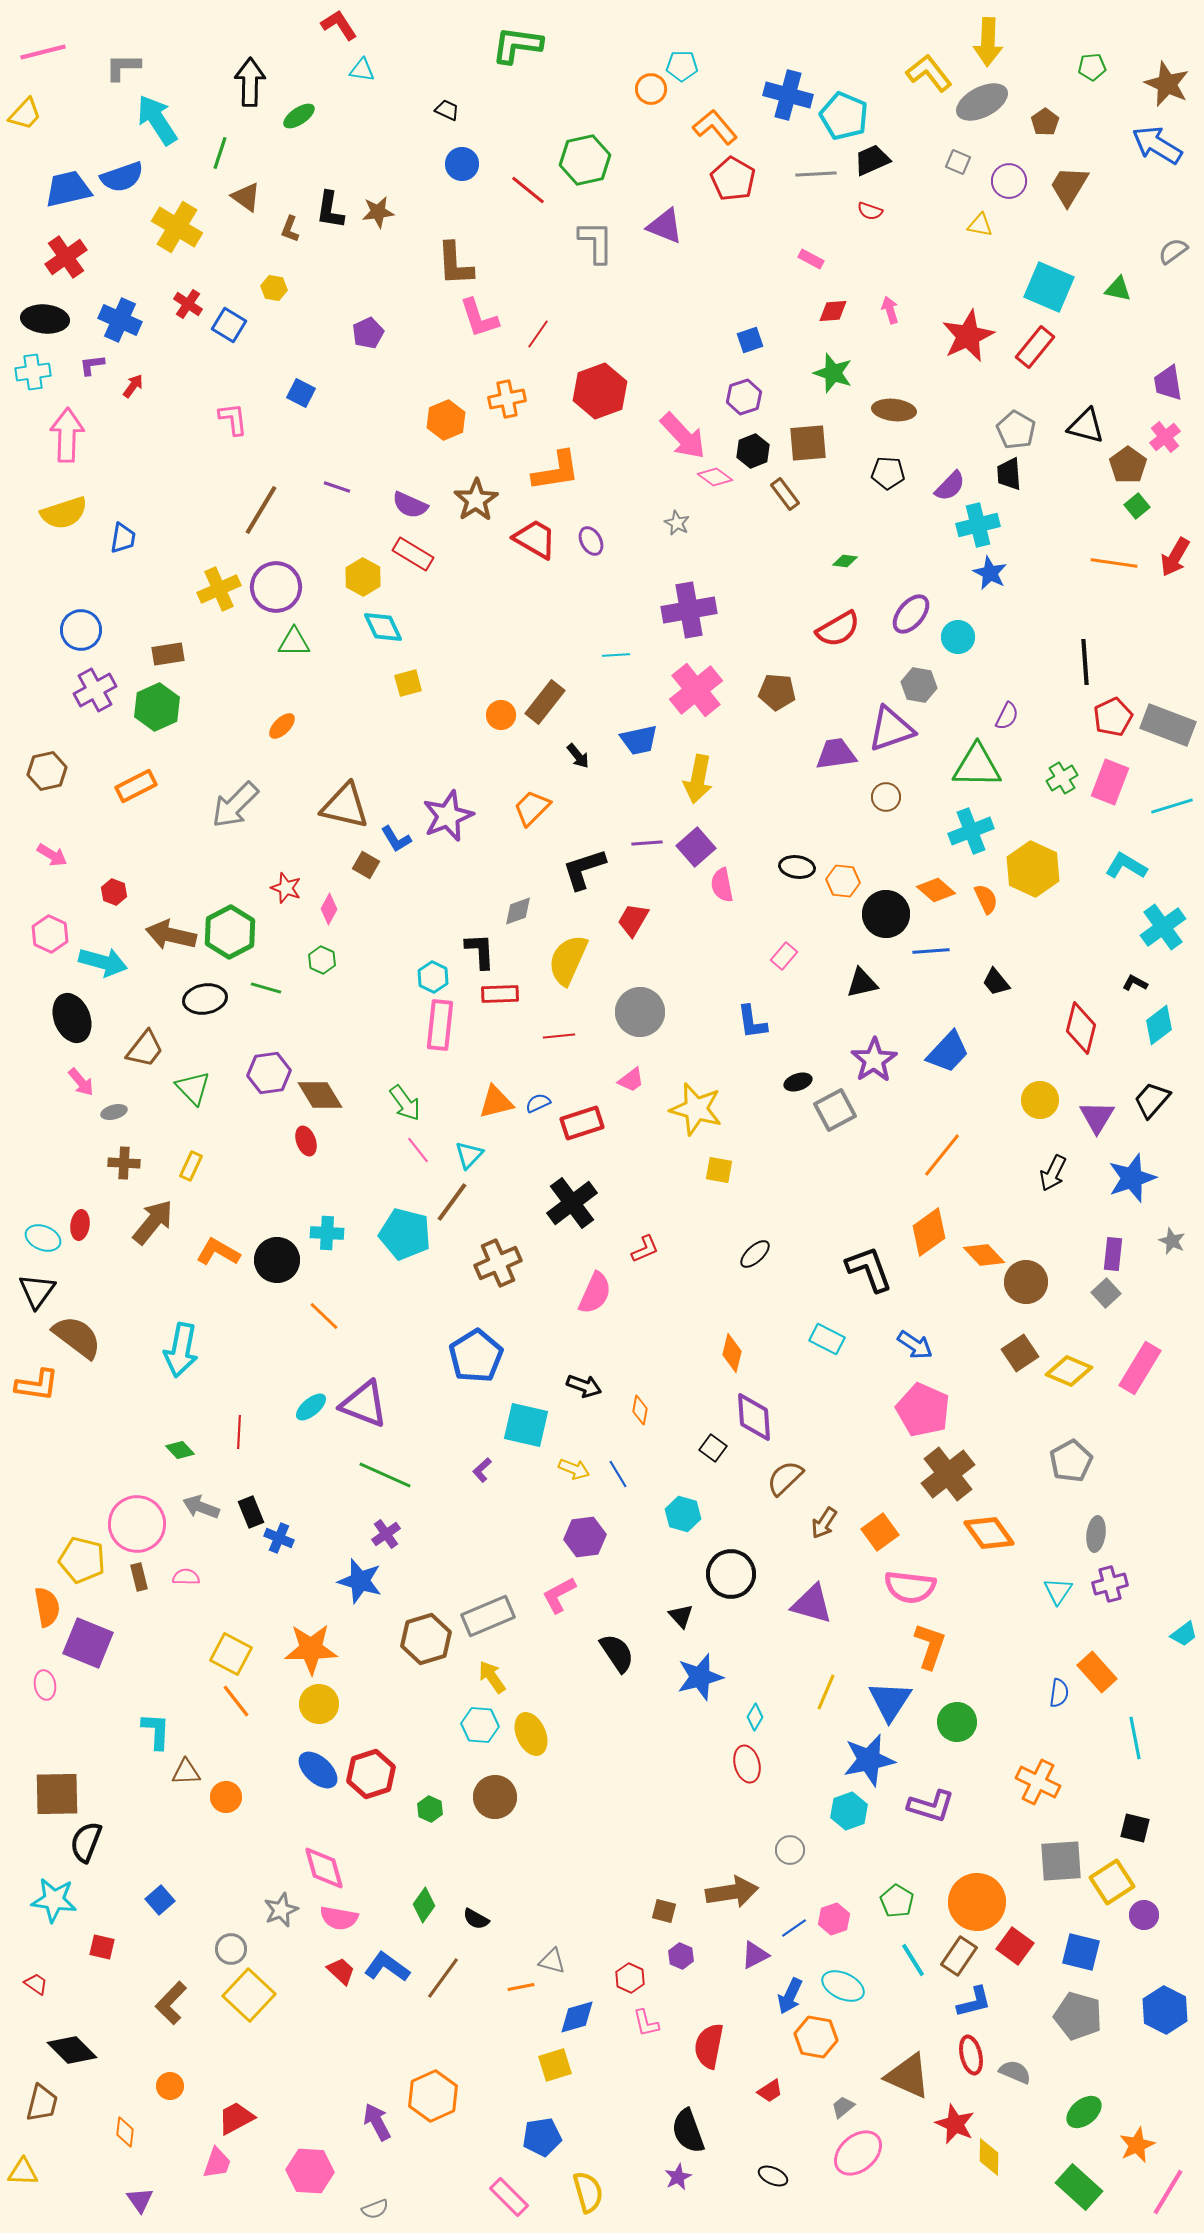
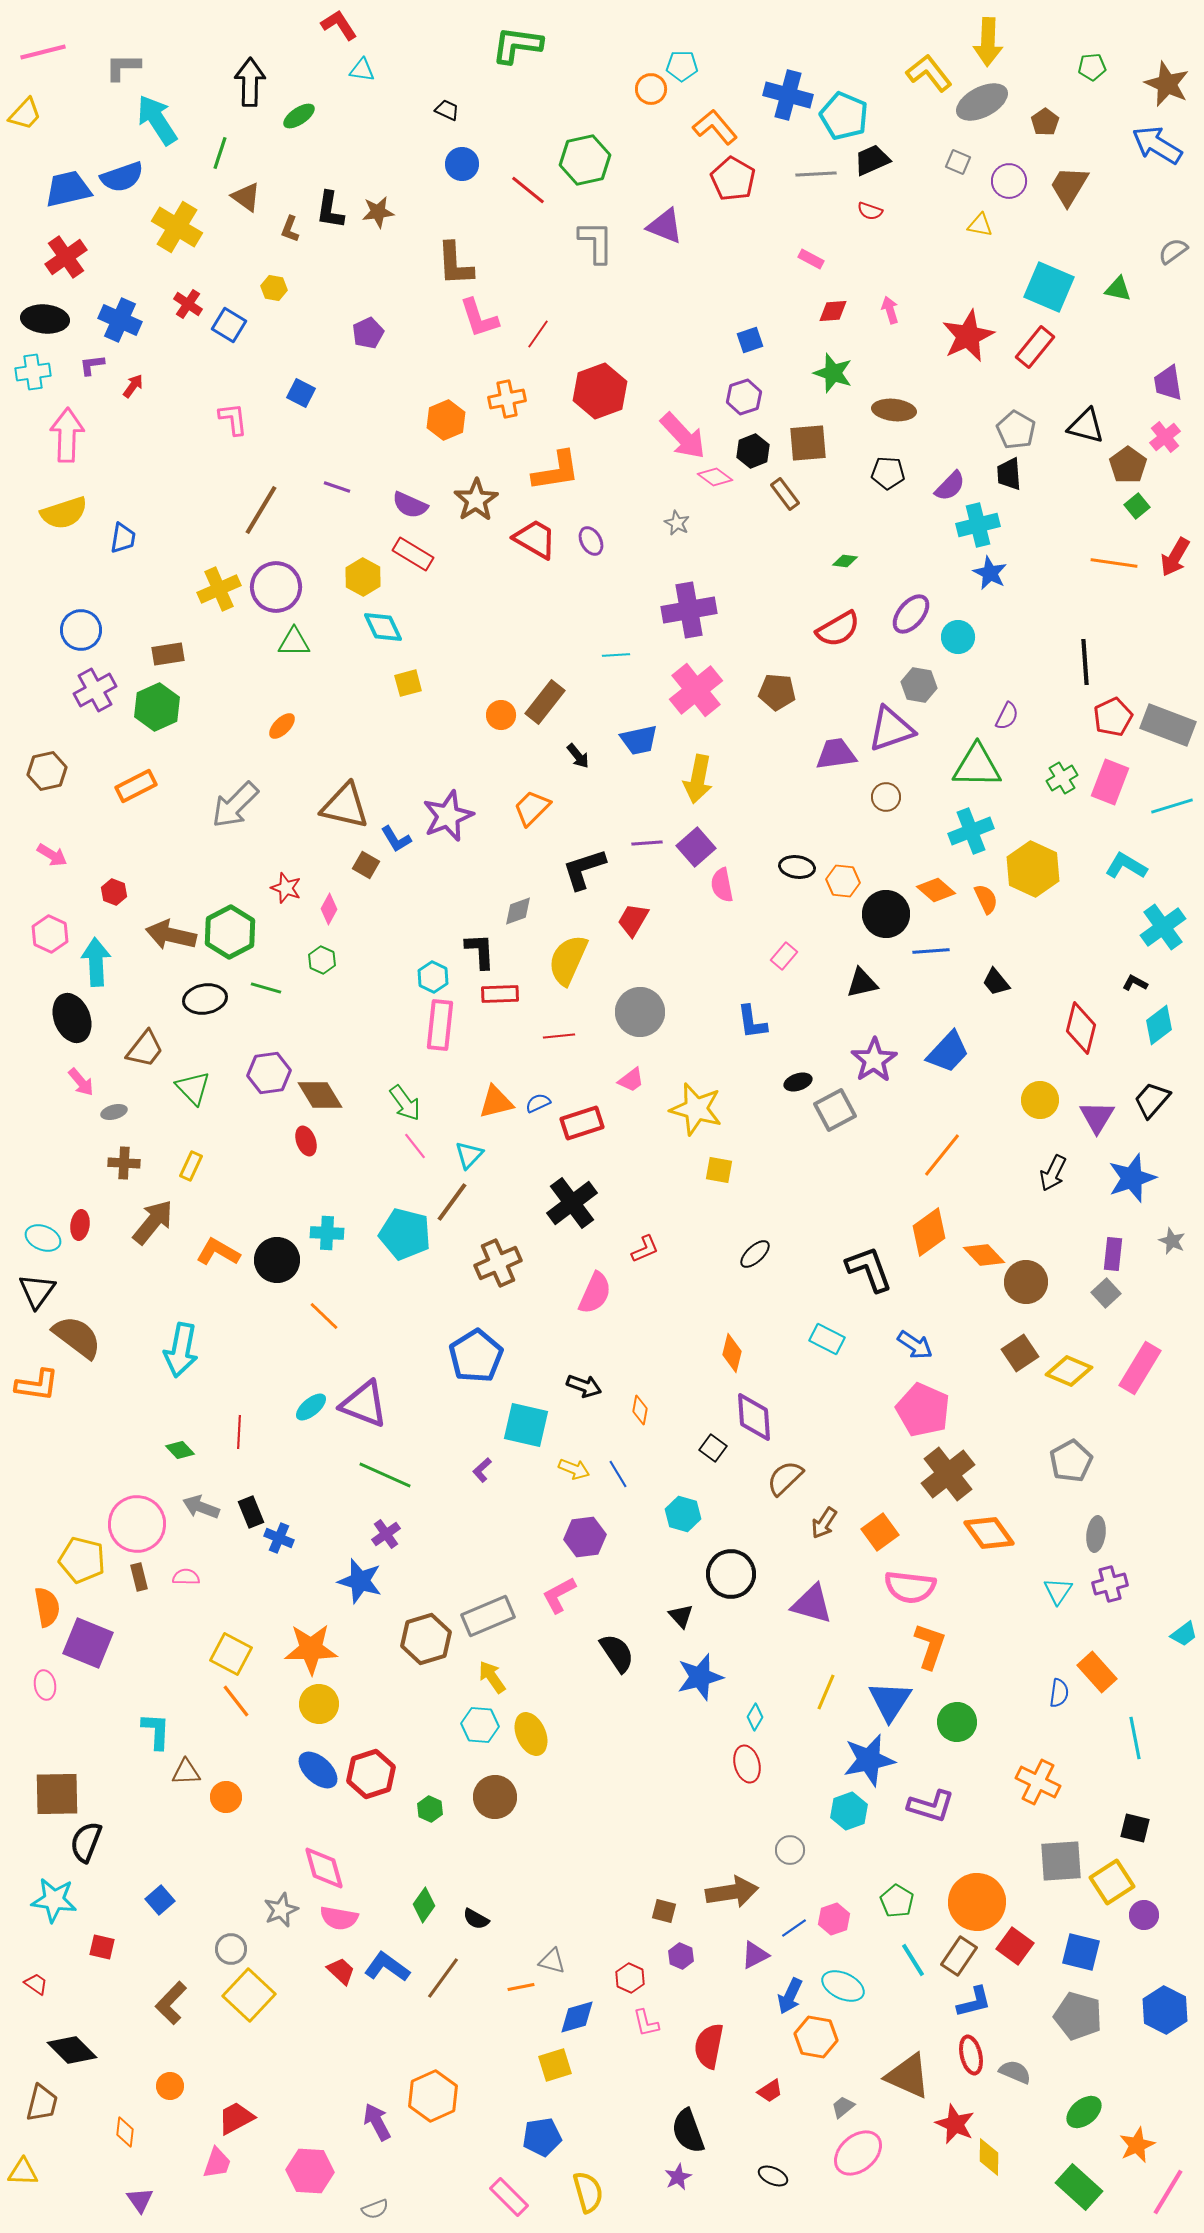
cyan arrow at (103, 962): moved 7 px left; rotated 108 degrees counterclockwise
pink line at (418, 1150): moved 3 px left, 4 px up
